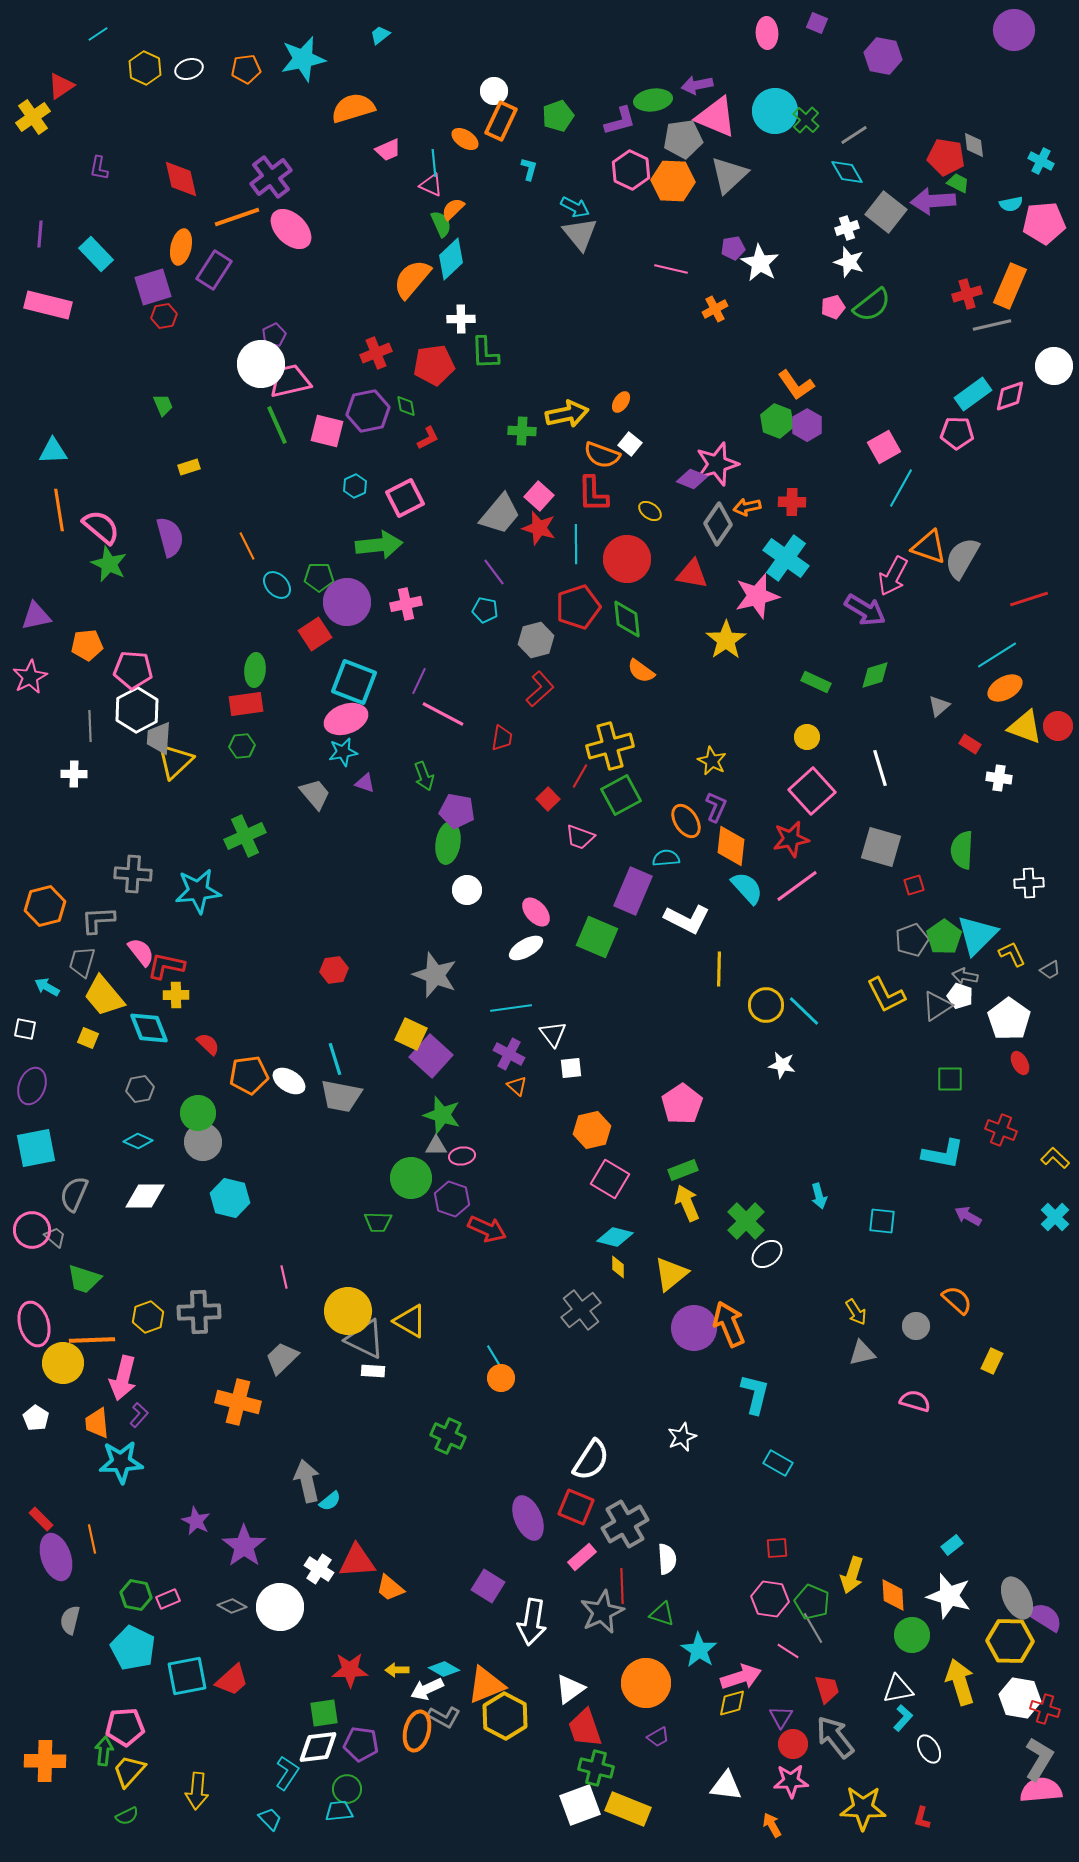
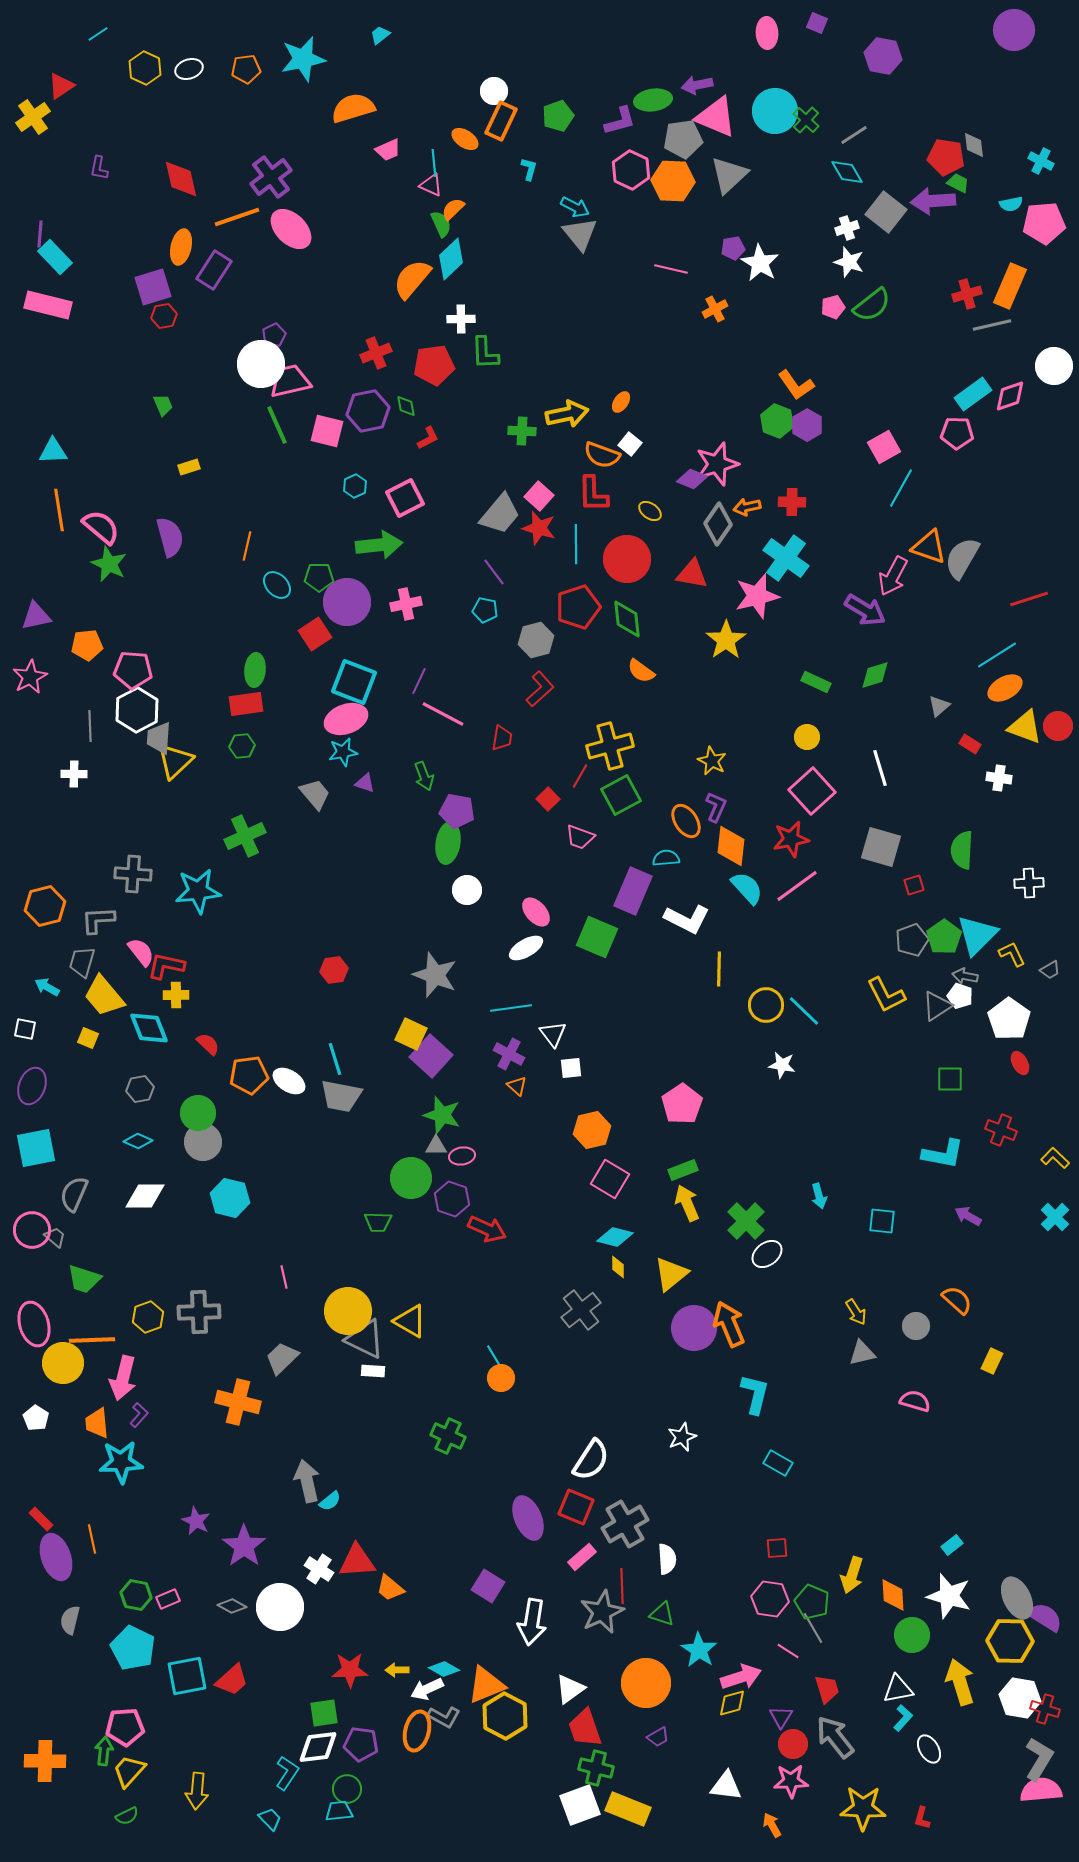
cyan rectangle at (96, 254): moved 41 px left, 3 px down
orange line at (247, 546): rotated 40 degrees clockwise
